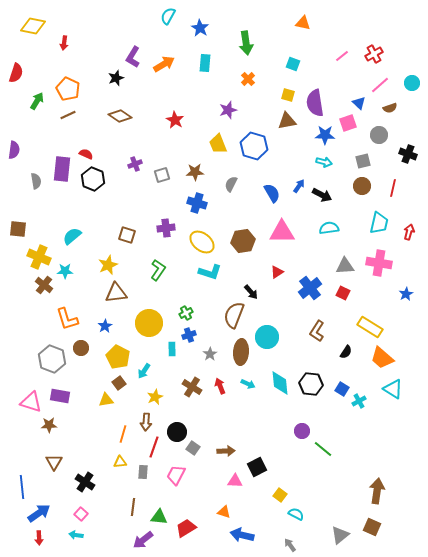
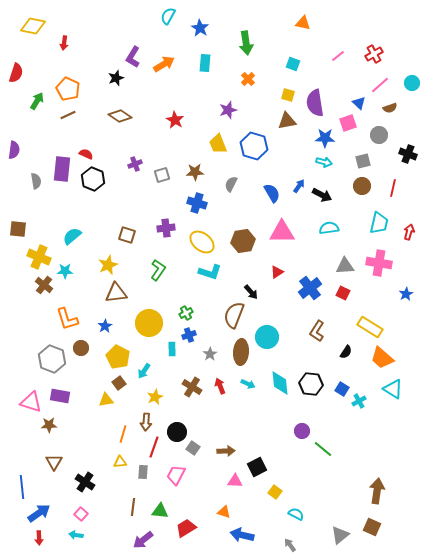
pink line at (342, 56): moved 4 px left
blue star at (325, 135): moved 3 px down
yellow square at (280, 495): moved 5 px left, 3 px up
green triangle at (159, 517): moved 1 px right, 6 px up
